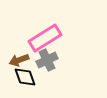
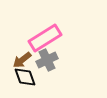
brown arrow: moved 3 px right; rotated 18 degrees counterclockwise
